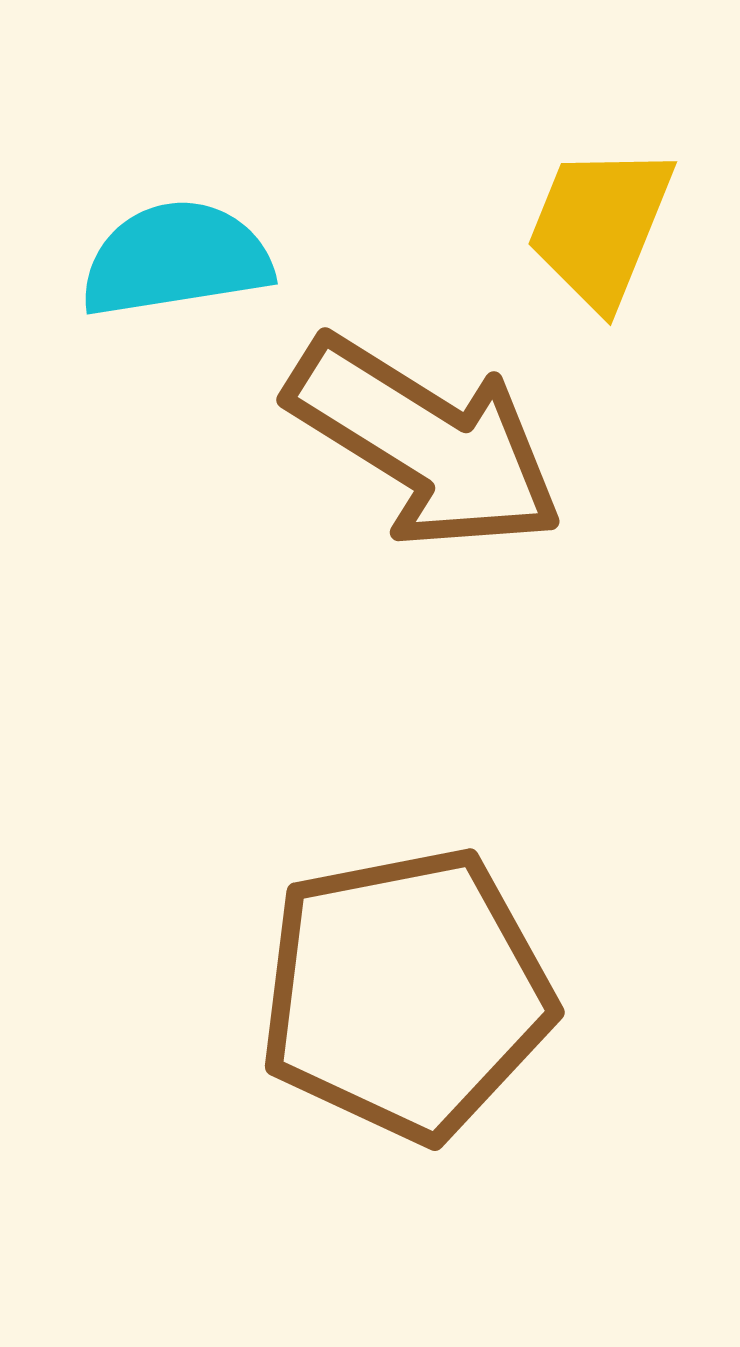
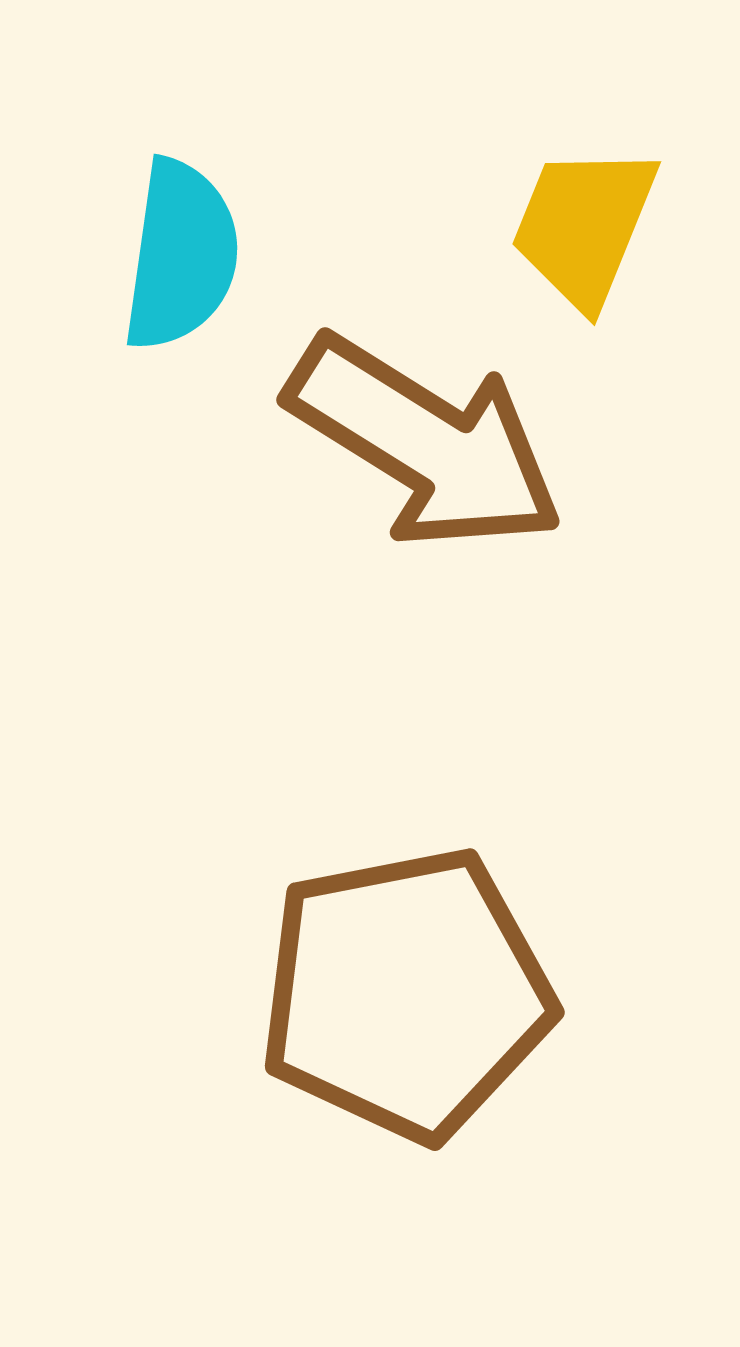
yellow trapezoid: moved 16 px left
cyan semicircle: moved 5 px right, 4 px up; rotated 107 degrees clockwise
